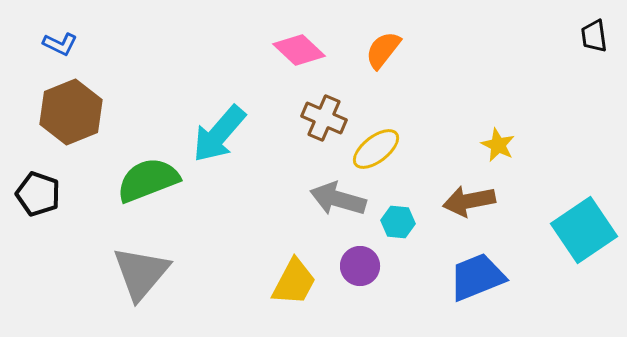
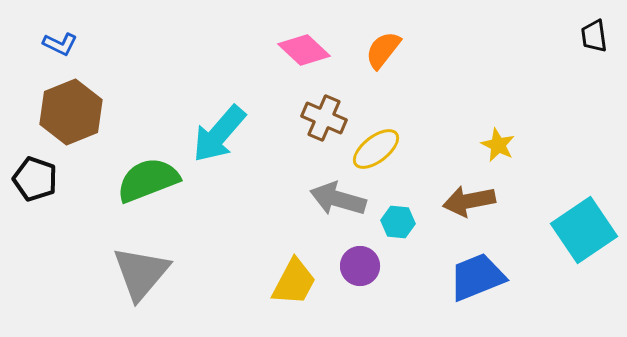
pink diamond: moved 5 px right
black pentagon: moved 3 px left, 15 px up
